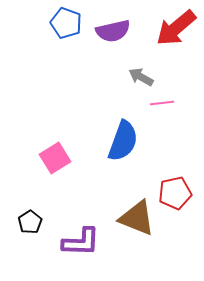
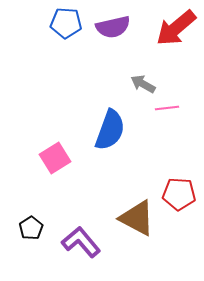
blue pentagon: rotated 16 degrees counterclockwise
purple semicircle: moved 4 px up
gray arrow: moved 2 px right, 7 px down
pink line: moved 5 px right, 5 px down
blue semicircle: moved 13 px left, 11 px up
red pentagon: moved 4 px right, 1 px down; rotated 16 degrees clockwise
brown triangle: rotated 6 degrees clockwise
black pentagon: moved 1 px right, 6 px down
purple L-shape: rotated 132 degrees counterclockwise
